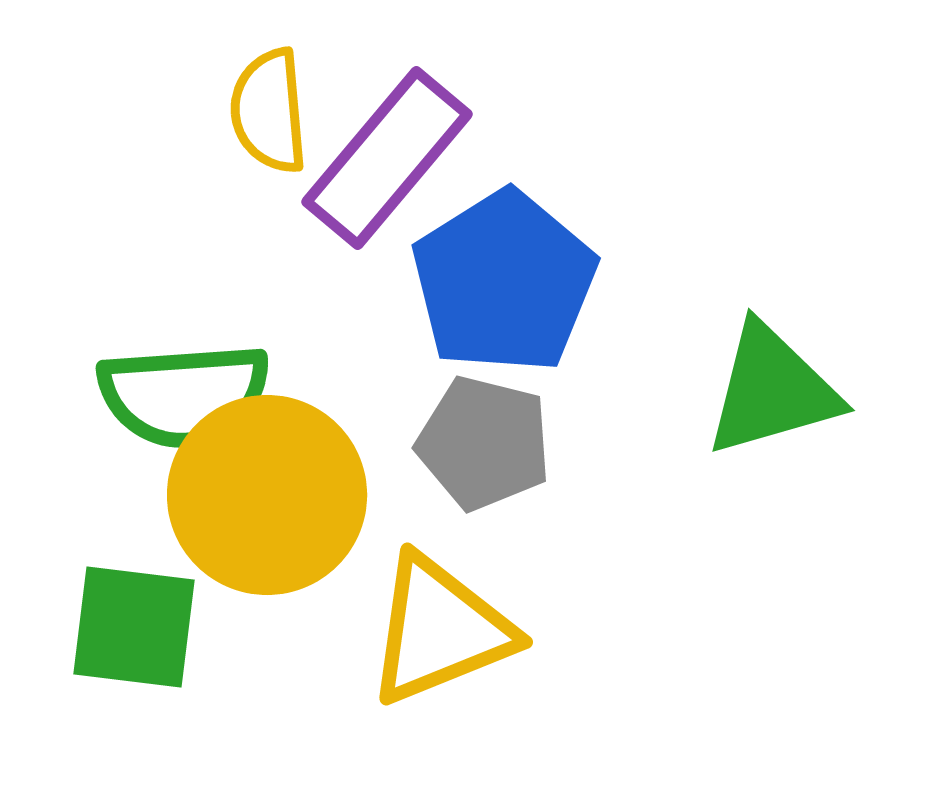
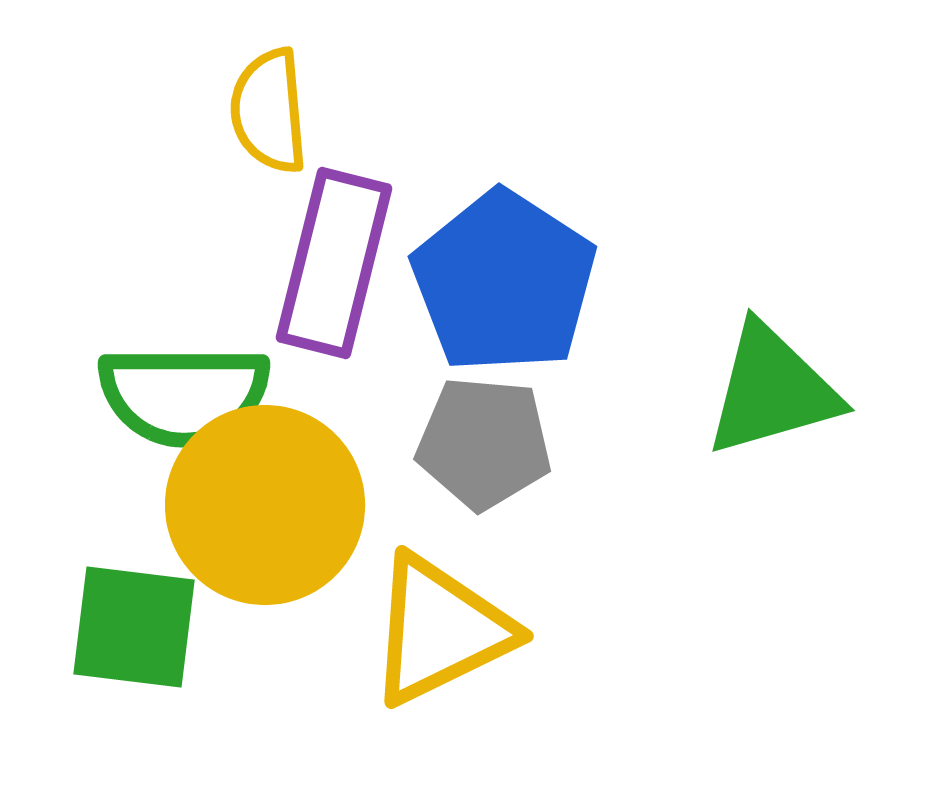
purple rectangle: moved 53 px left, 105 px down; rotated 26 degrees counterclockwise
blue pentagon: rotated 7 degrees counterclockwise
green semicircle: rotated 4 degrees clockwise
gray pentagon: rotated 9 degrees counterclockwise
yellow circle: moved 2 px left, 10 px down
yellow triangle: rotated 4 degrees counterclockwise
